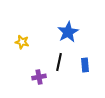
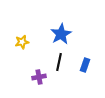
blue star: moved 7 px left, 2 px down
yellow star: rotated 24 degrees counterclockwise
blue rectangle: rotated 24 degrees clockwise
